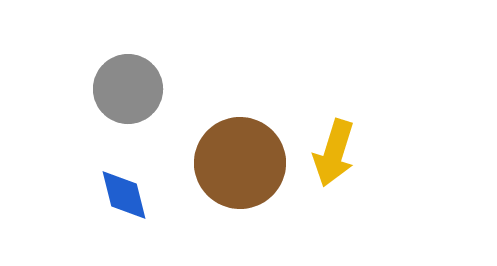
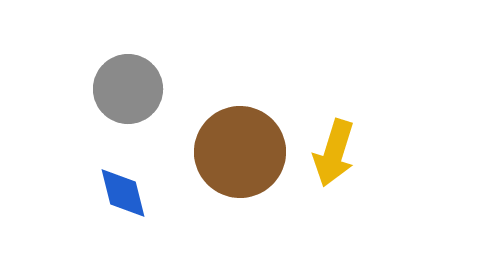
brown circle: moved 11 px up
blue diamond: moved 1 px left, 2 px up
